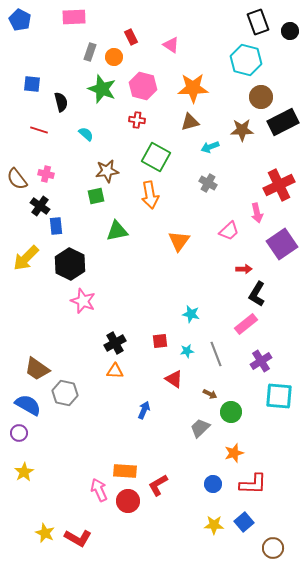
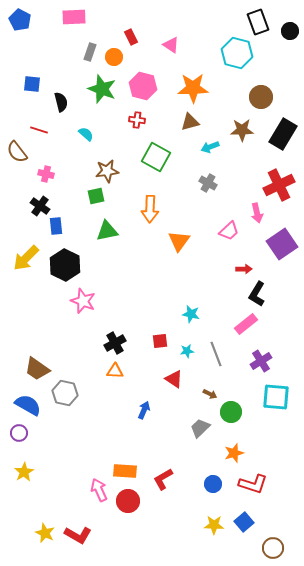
cyan hexagon at (246, 60): moved 9 px left, 7 px up
black rectangle at (283, 122): moved 12 px down; rotated 32 degrees counterclockwise
brown semicircle at (17, 179): moved 27 px up
orange arrow at (150, 195): moved 14 px down; rotated 12 degrees clockwise
green triangle at (117, 231): moved 10 px left
black hexagon at (70, 264): moved 5 px left, 1 px down
cyan square at (279, 396): moved 3 px left, 1 px down
red L-shape at (253, 484): rotated 16 degrees clockwise
red L-shape at (158, 485): moved 5 px right, 6 px up
red L-shape at (78, 538): moved 3 px up
